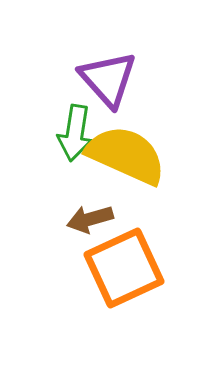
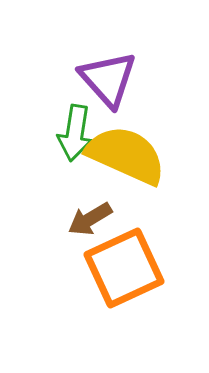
brown arrow: rotated 15 degrees counterclockwise
